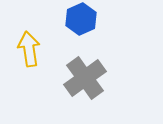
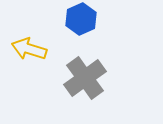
yellow arrow: rotated 64 degrees counterclockwise
